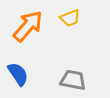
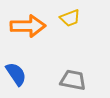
orange arrow: rotated 48 degrees clockwise
blue semicircle: moved 2 px left
